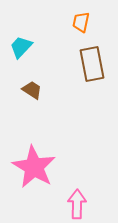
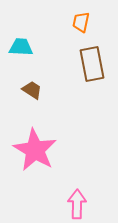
cyan trapezoid: rotated 50 degrees clockwise
pink star: moved 1 px right, 17 px up
